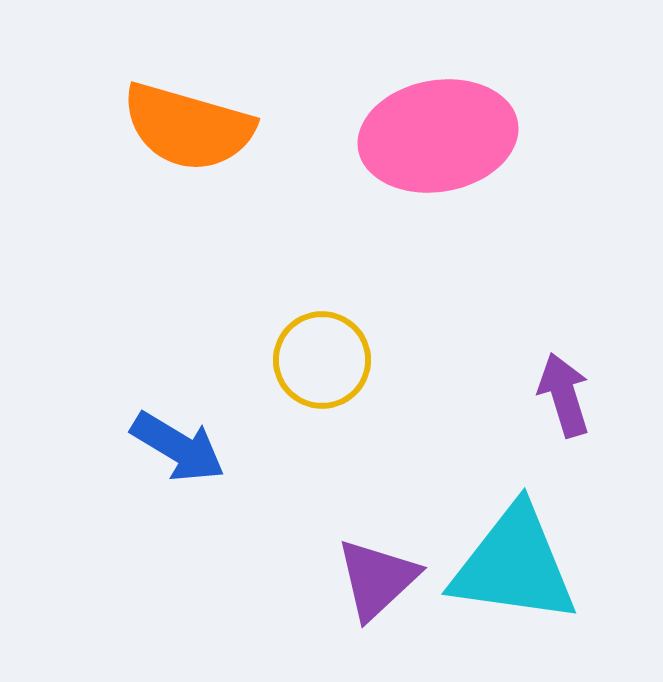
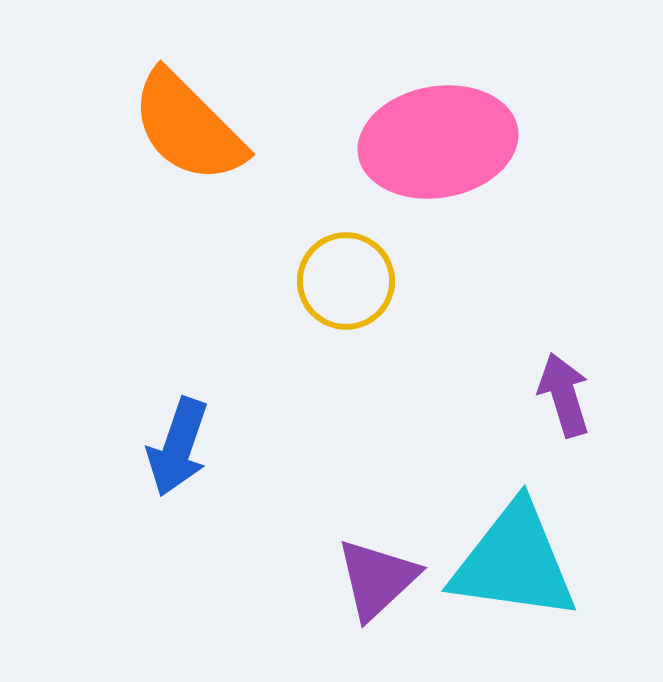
orange semicircle: rotated 29 degrees clockwise
pink ellipse: moved 6 px down
yellow circle: moved 24 px right, 79 px up
blue arrow: rotated 78 degrees clockwise
cyan triangle: moved 3 px up
